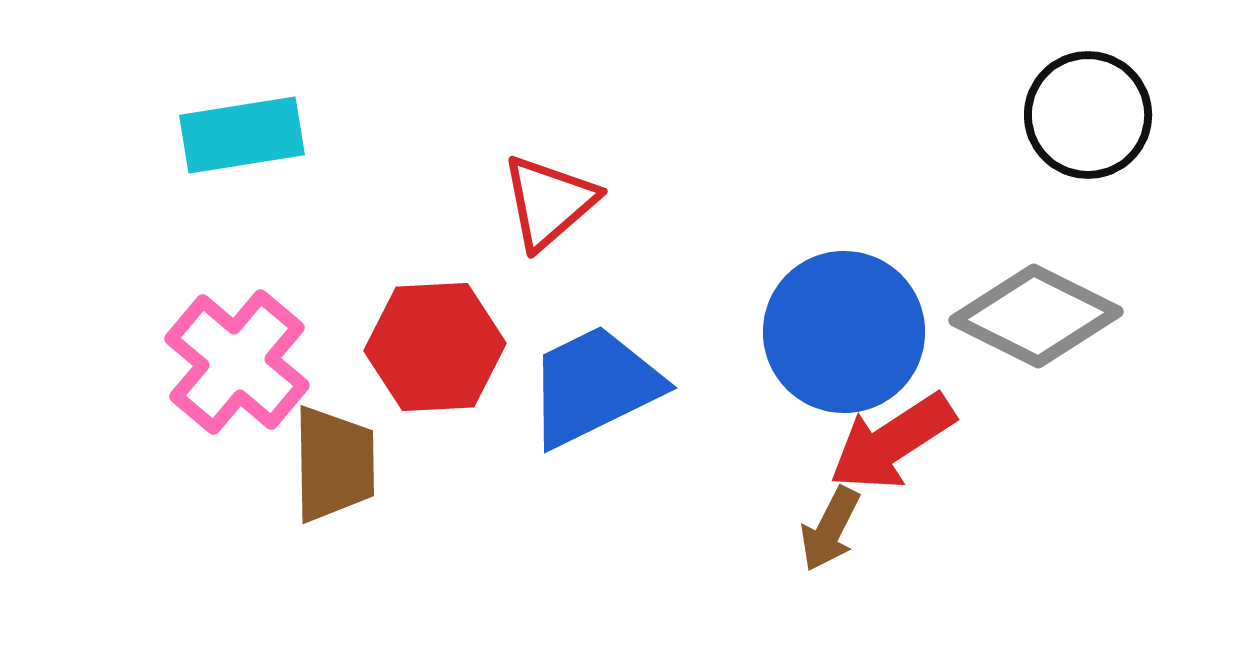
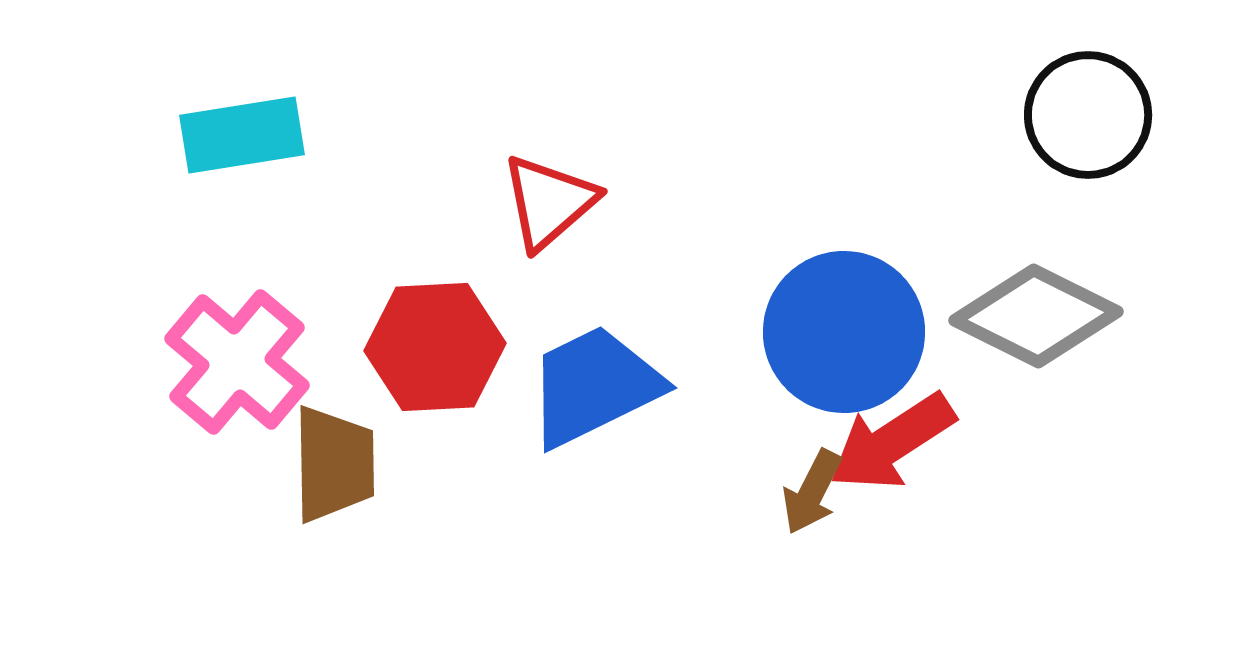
brown arrow: moved 18 px left, 37 px up
